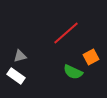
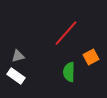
red line: rotated 8 degrees counterclockwise
gray triangle: moved 2 px left
green semicircle: moved 4 px left; rotated 66 degrees clockwise
